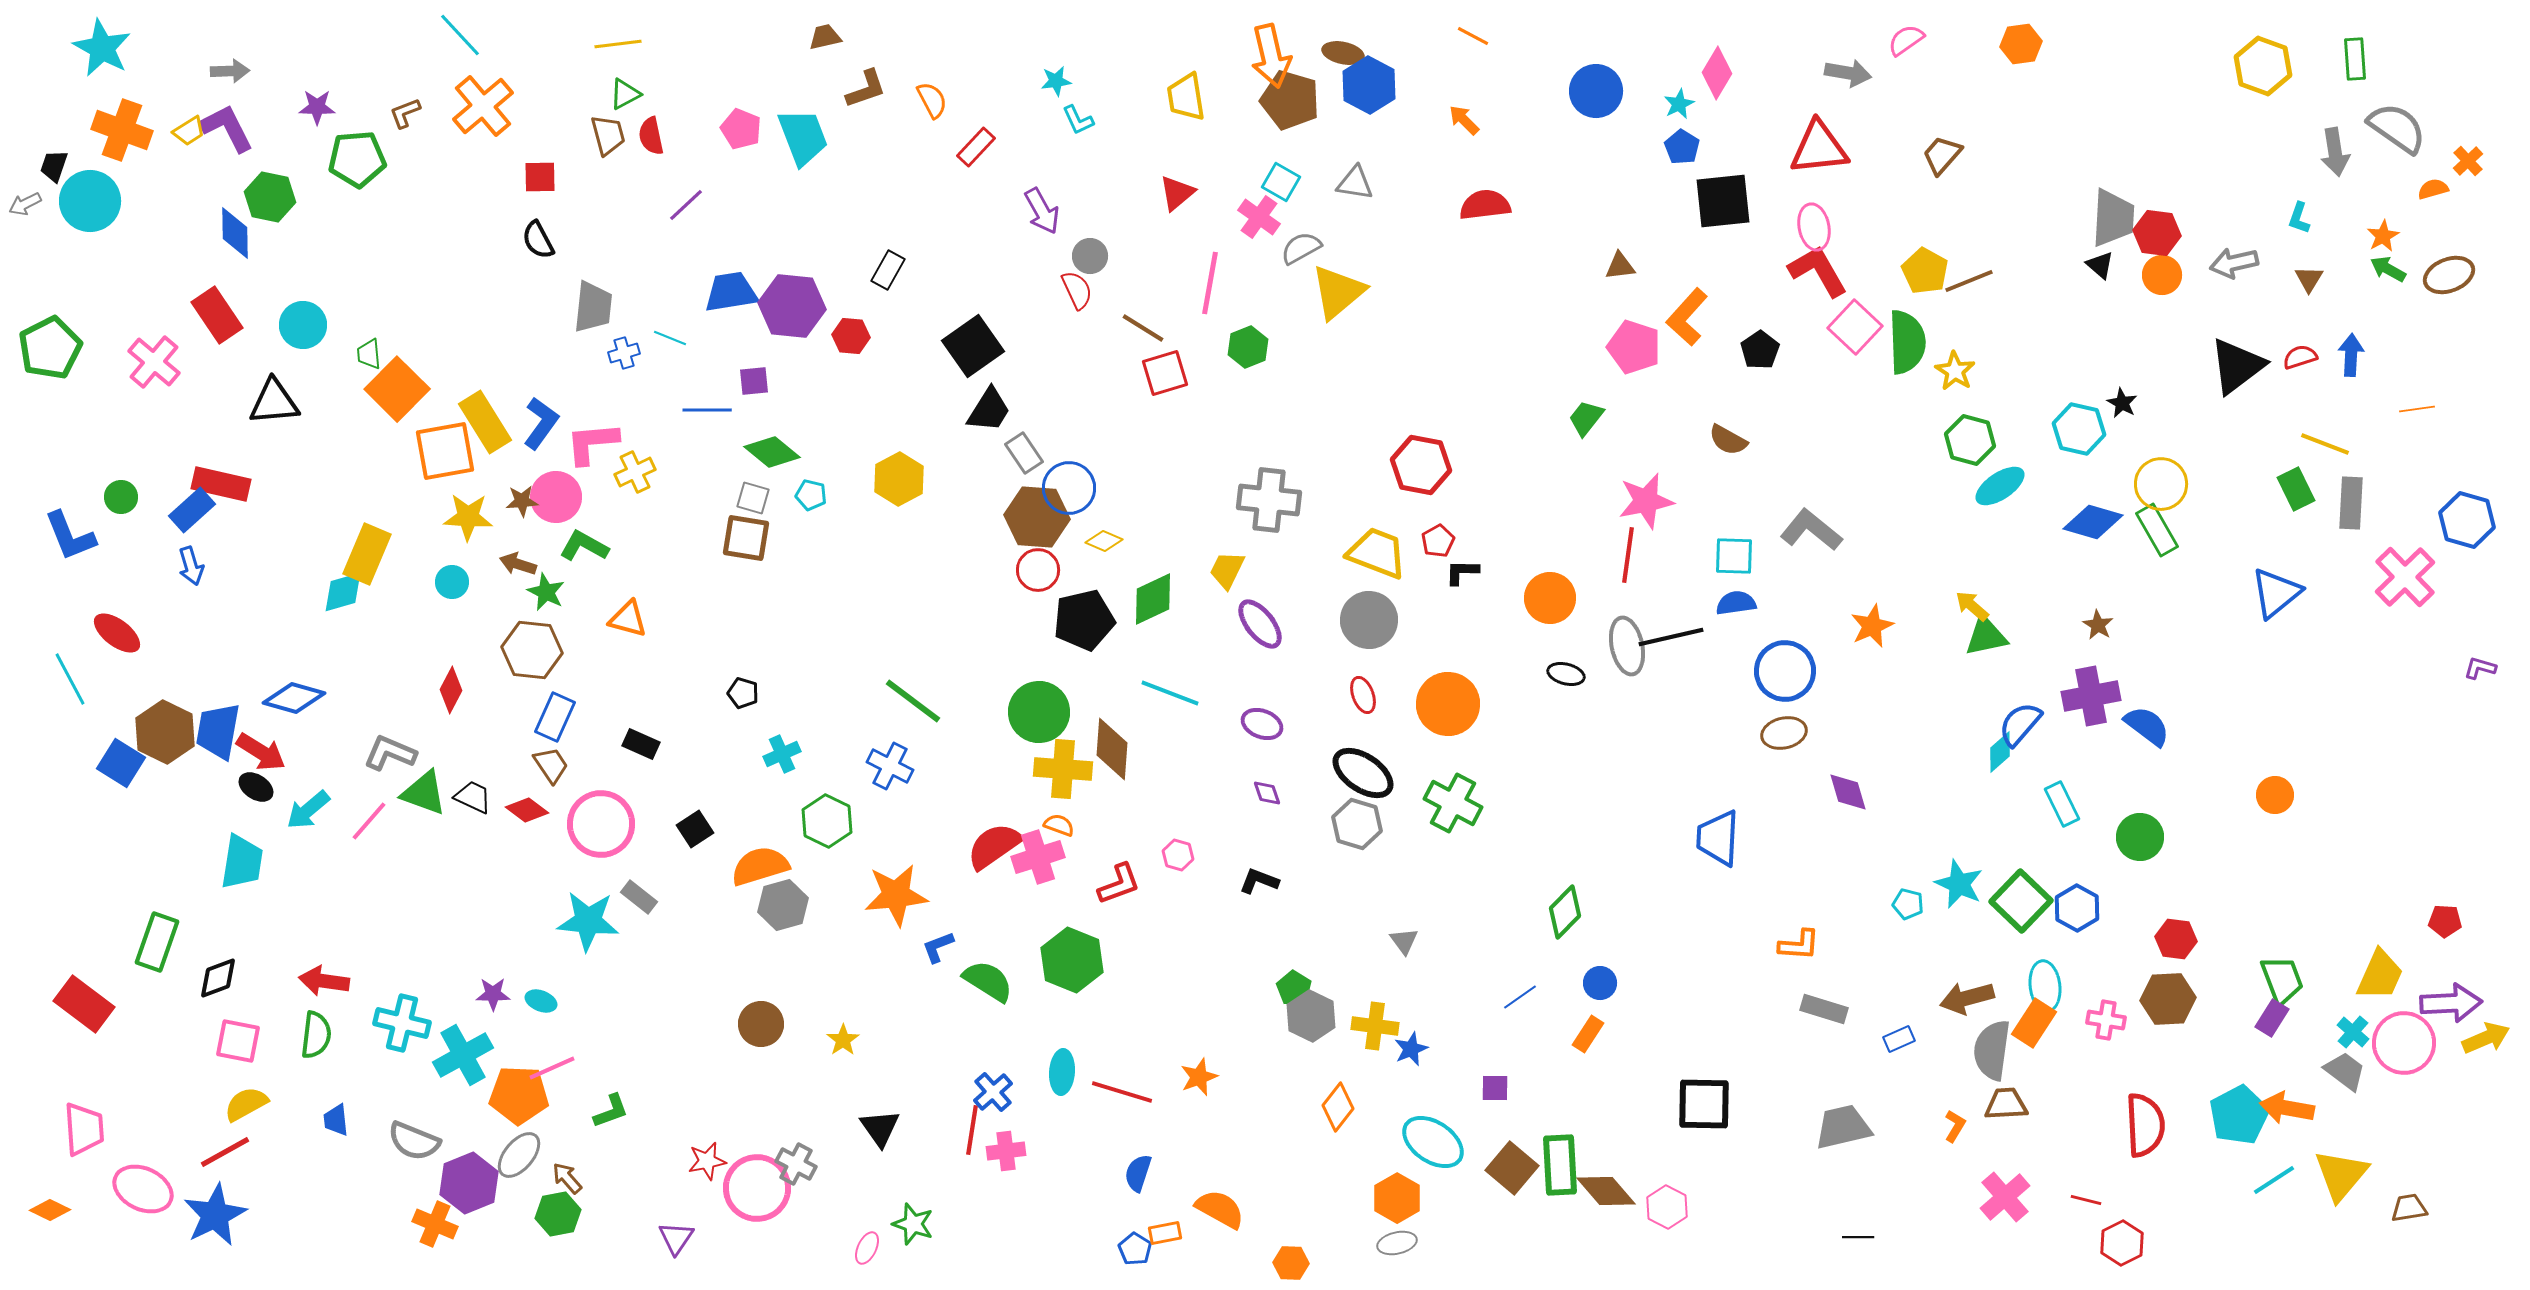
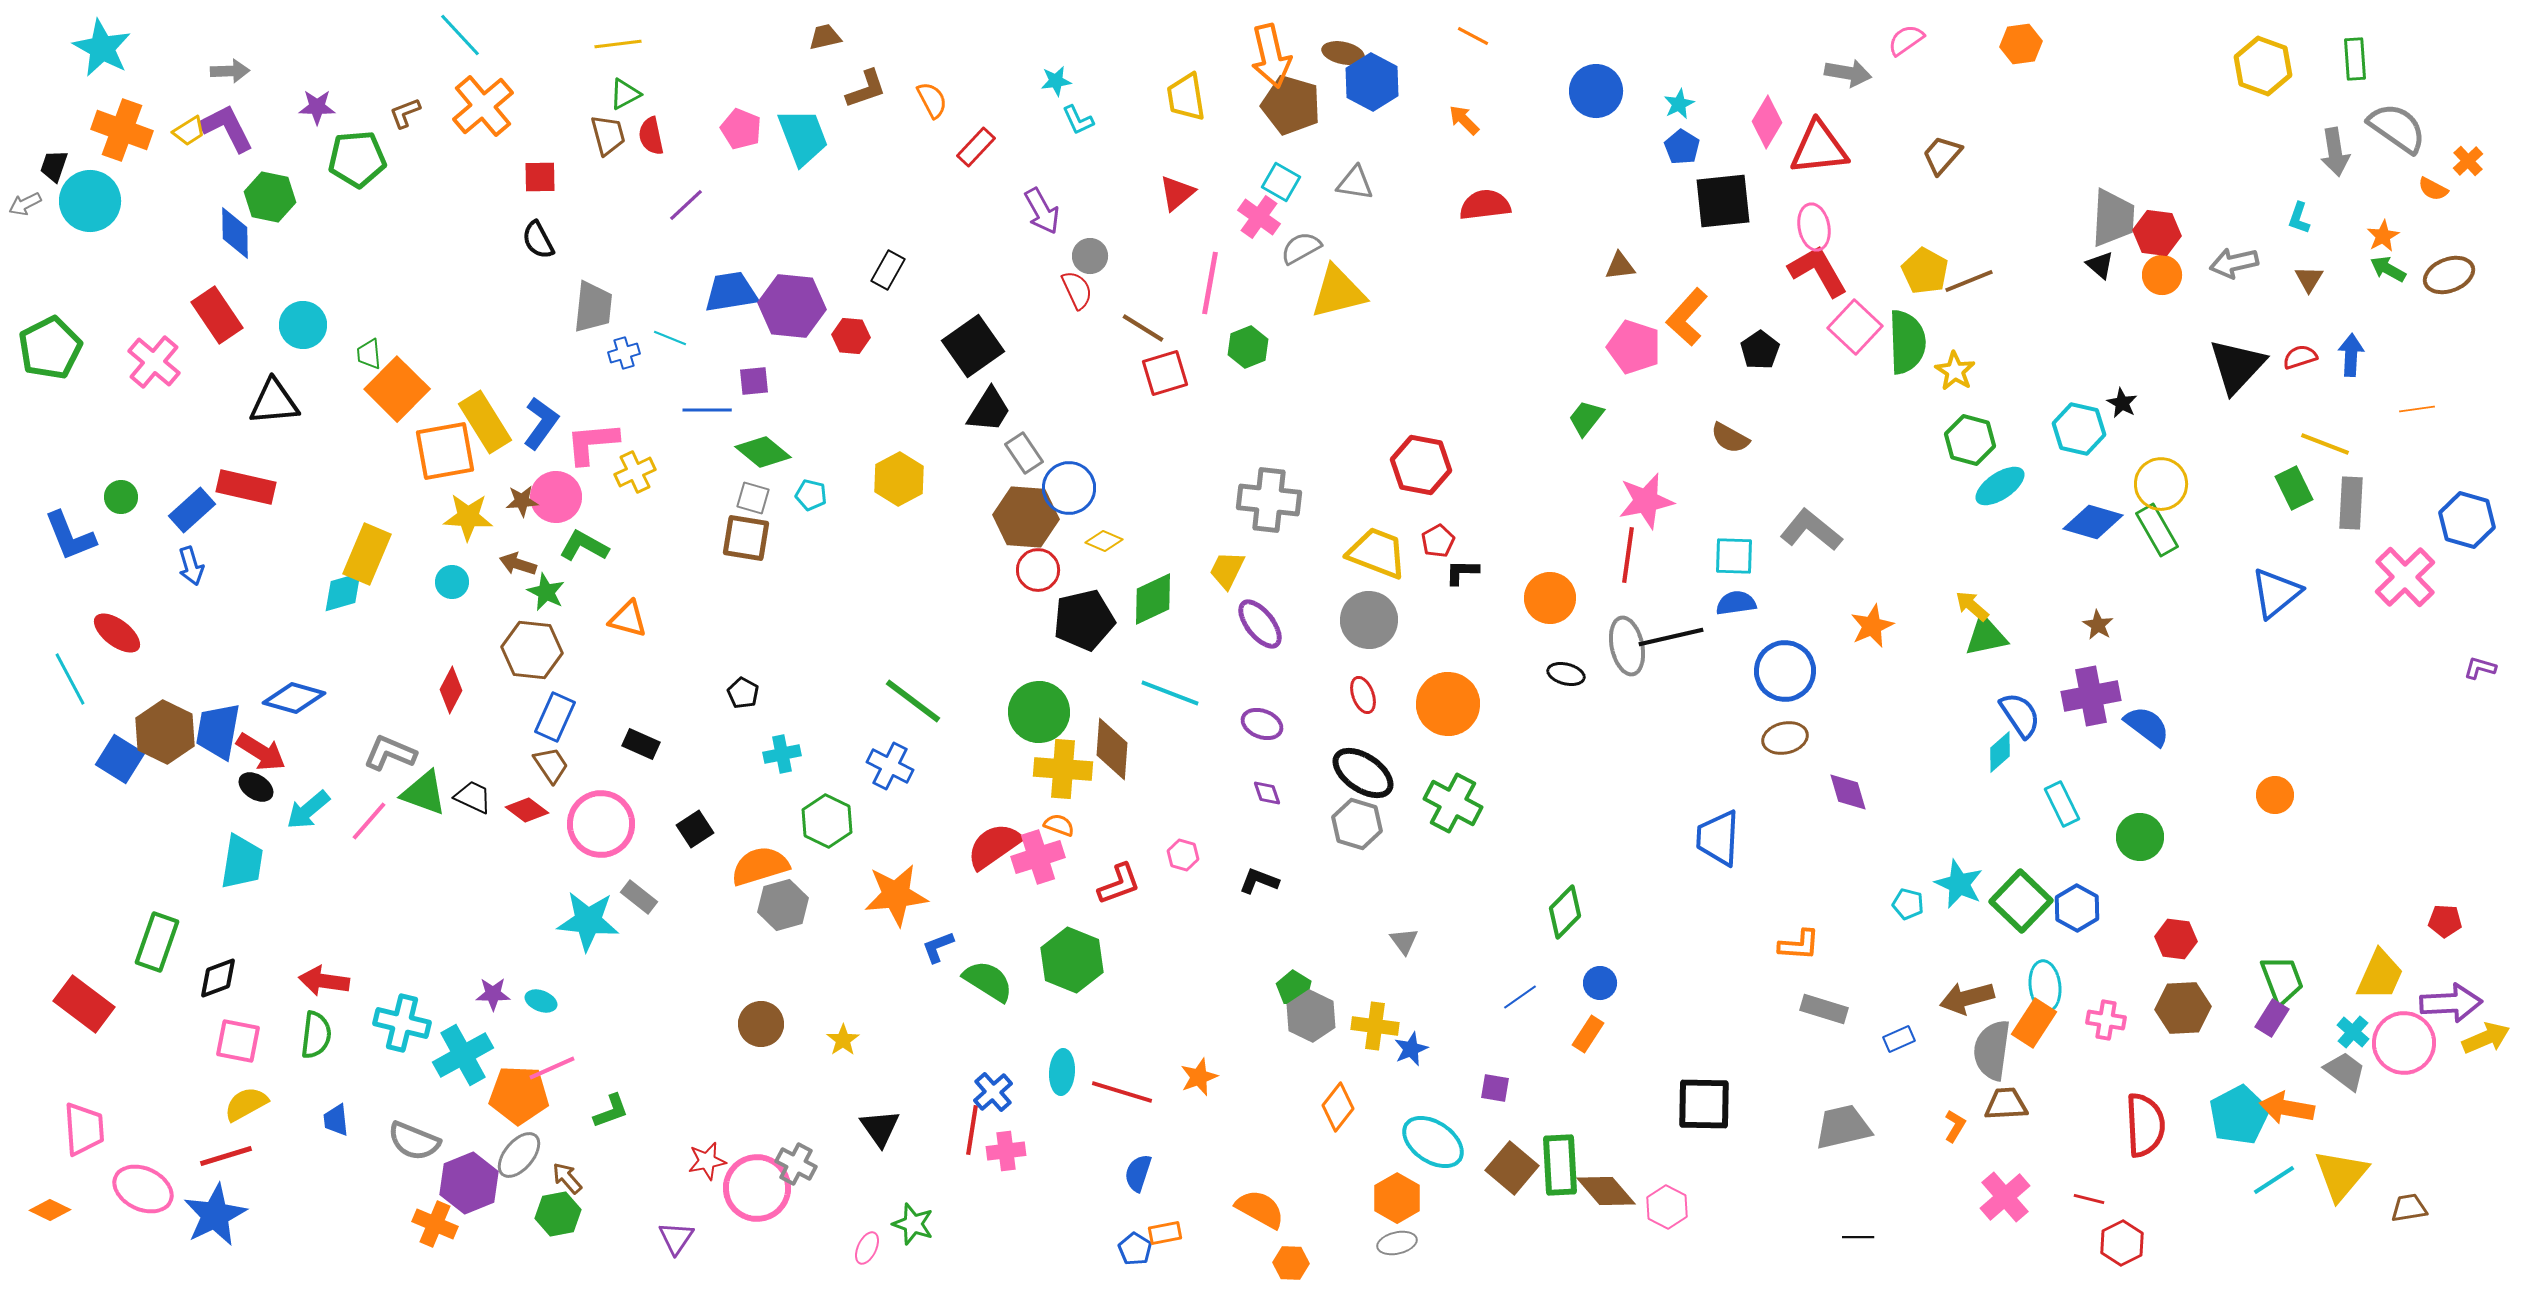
pink diamond at (1717, 73): moved 50 px right, 49 px down
blue hexagon at (1369, 85): moved 3 px right, 3 px up
brown pentagon at (1290, 100): moved 1 px right, 5 px down
orange semicircle at (2433, 189): rotated 136 degrees counterclockwise
yellow triangle at (1338, 292): rotated 26 degrees clockwise
black triangle at (2237, 366): rotated 10 degrees counterclockwise
brown semicircle at (1728, 440): moved 2 px right, 2 px up
green diamond at (772, 452): moved 9 px left
red rectangle at (221, 484): moved 25 px right, 3 px down
green rectangle at (2296, 489): moved 2 px left, 1 px up
brown hexagon at (1037, 517): moved 11 px left
black pentagon at (743, 693): rotated 12 degrees clockwise
blue semicircle at (2020, 724): moved 9 px up; rotated 105 degrees clockwise
brown ellipse at (1784, 733): moved 1 px right, 5 px down
cyan cross at (782, 754): rotated 12 degrees clockwise
blue square at (121, 763): moved 1 px left, 4 px up
pink hexagon at (1178, 855): moved 5 px right
brown hexagon at (2168, 999): moved 15 px right, 9 px down
purple square at (1495, 1088): rotated 8 degrees clockwise
red line at (225, 1152): moved 1 px right, 4 px down; rotated 12 degrees clockwise
red line at (2086, 1200): moved 3 px right, 1 px up
orange semicircle at (1220, 1209): moved 40 px right
